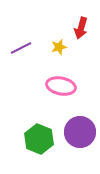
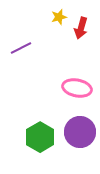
yellow star: moved 30 px up
pink ellipse: moved 16 px right, 2 px down
green hexagon: moved 1 px right, 2 px up; rotated 8 degrees clockwise
